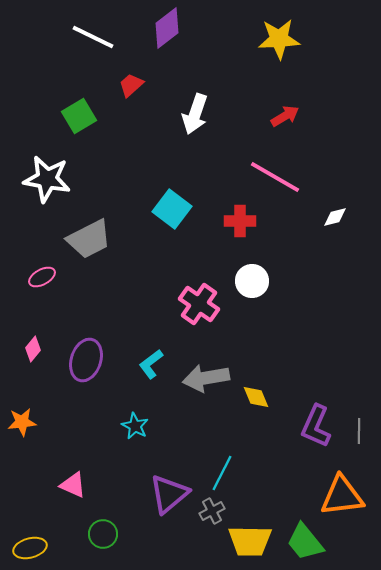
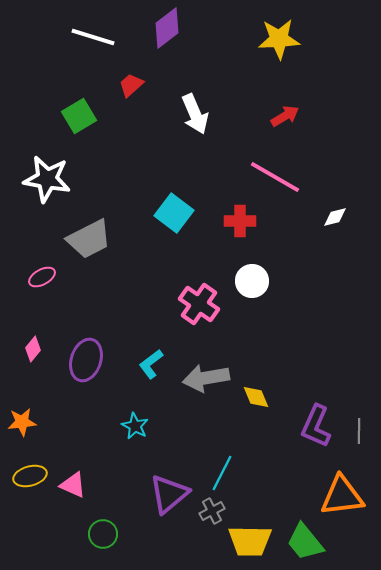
white line: rotated 9 degrees counterclockwise
white arrow: rotated 42 degrees counterclockwise
cyan square: moved 2 px right, 4 px down
yellow ellipse: moved 72 px up
